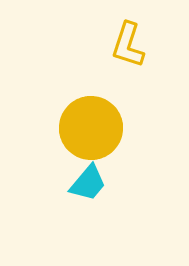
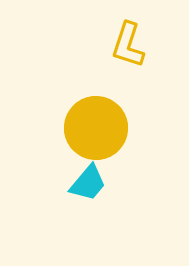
yellow circle: moved 5 px right
